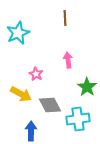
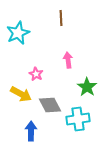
brown line: moved 4 px left
